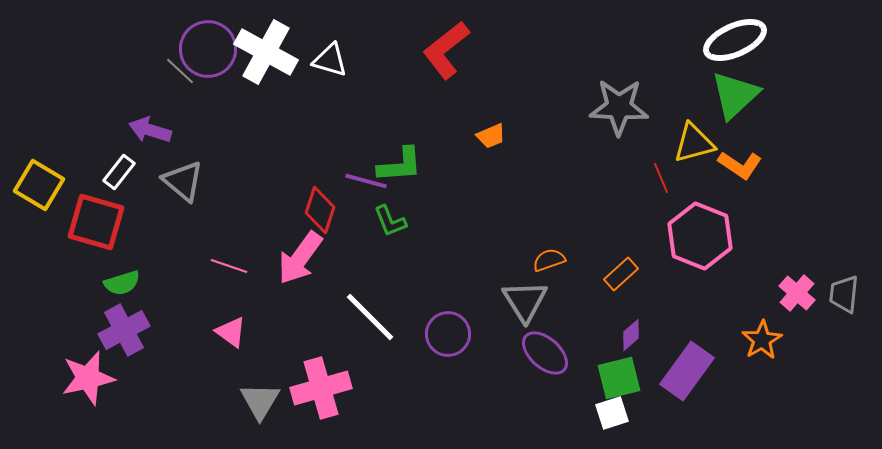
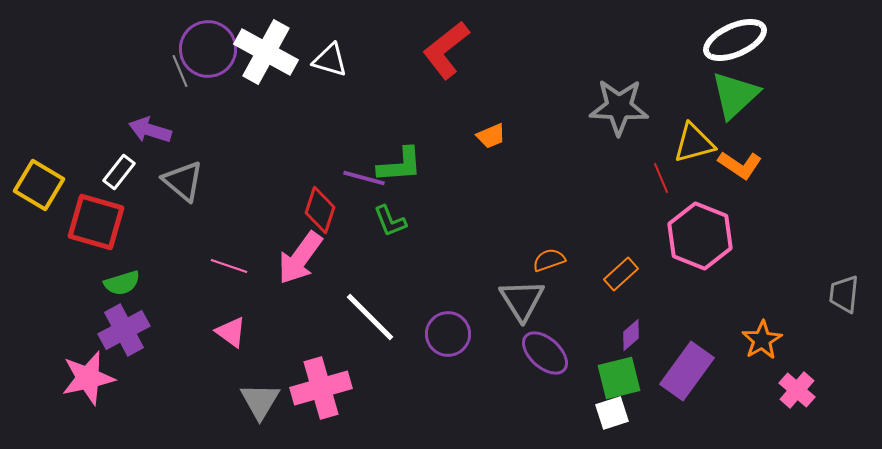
gray line at (180, 71): rotated 24 degrees clockwise
purple line at (366, 181): moved 2 px left, 3 px up
pink cross at (797, 293): moved 97 px down
gray triangle at (525, 301): moved 3 px left, 1 px up
